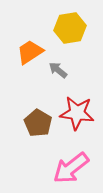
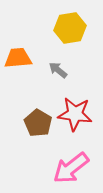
orange trapezoid: moved 12 px left, 6 px down; rotated 28 degrees clockwise
red star: moved 2 px left, 1 px down
